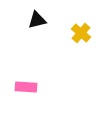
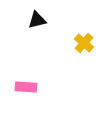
yellow cross: moved 3 px right, 10 px down
